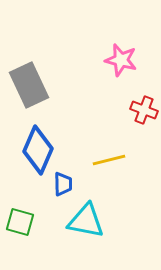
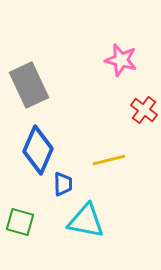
red cross: rotated 16 degrees clockwise
